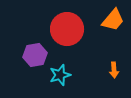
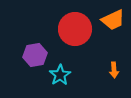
orange trapezoid: rotated 25 degrees clockwise
red circle: moved 8 px right
cyan star: rotated 15 degrees counterclockwise
